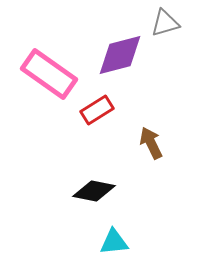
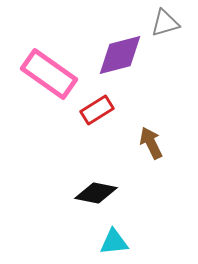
black diamond: moved 2 px right, 2 px down
